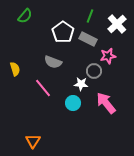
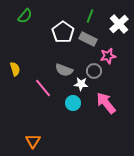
white cross: moved 2 px right
gray semicircle: moved 11 px right, 8 px down
